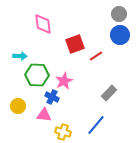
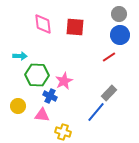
red square: moved 17 px up; rotated 24 degrees clockwise
red line: moved 13 px right, 1 px down
blue cross: moved 2 px left, 1 px up
pink triangle: moved 2 px left
blue line: moved 13 px up
